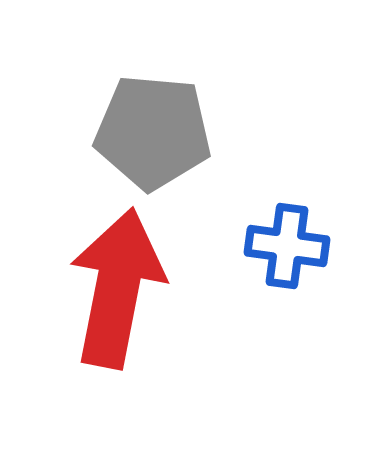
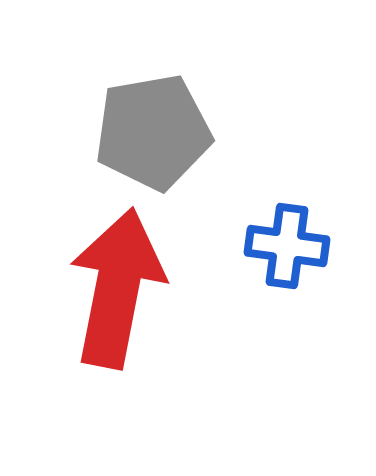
gray pentagon: rotated 15 degrees counterclockwise
